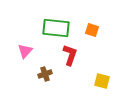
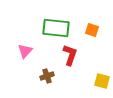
brown cross: moved 2 px right, 2 px down
